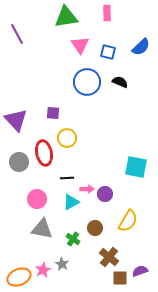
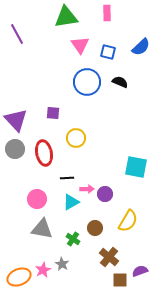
yellow circle: moved 9 px right
gray circle: moved 4 px left, 13 px up
brown square: moved 2 px down
